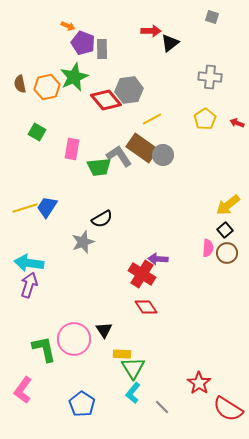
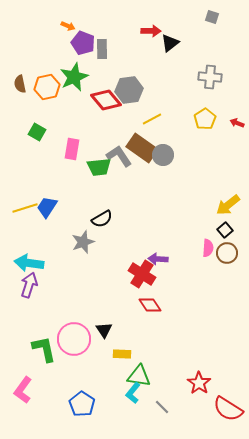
red diamond at (146, 307): moved 4 px right, 2 px up
green triangle at (133, 368): moved 6 px right, 8 px down; rotated 50 degrees counterclockwise
